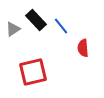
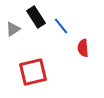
black rectangle: moved 3 px up; rotated 10 degrees clockwise
